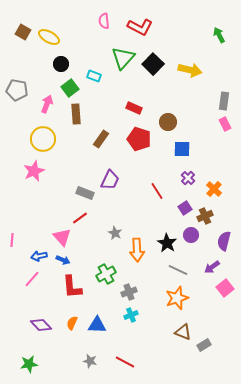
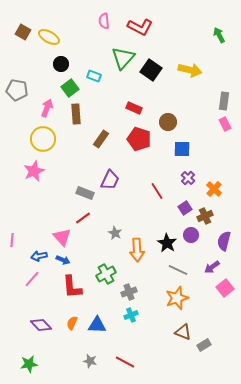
black square at (153, 64): moved 2 px left, 6 px down; rotated 10 degrees counterclockwise
pink arrow at (47, 104): moved 4 px down
red line at (80, 218): moved 3 px right
